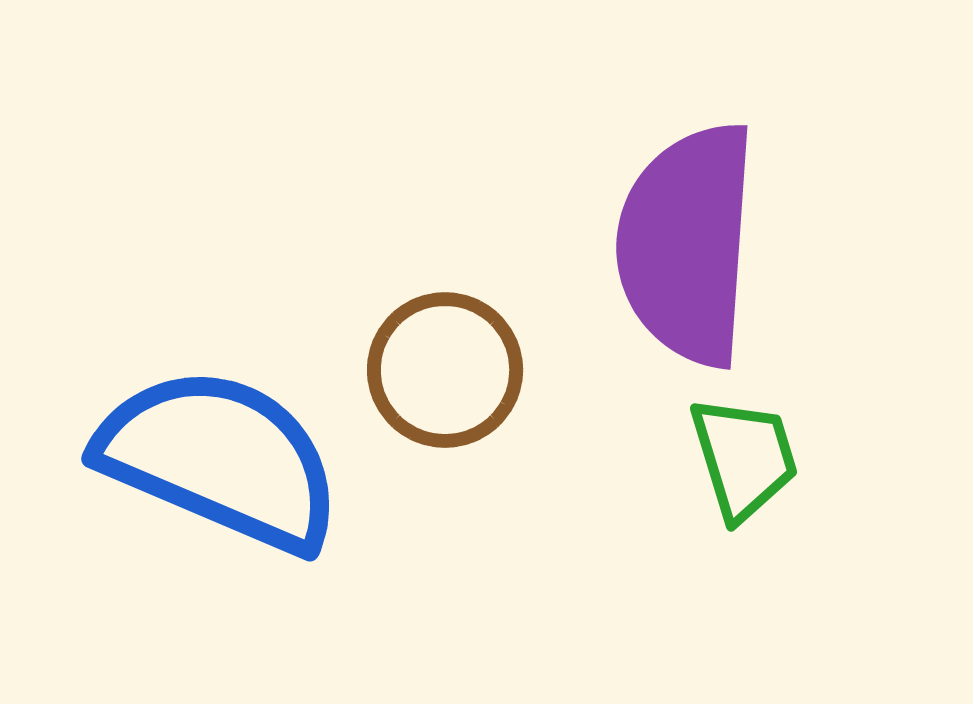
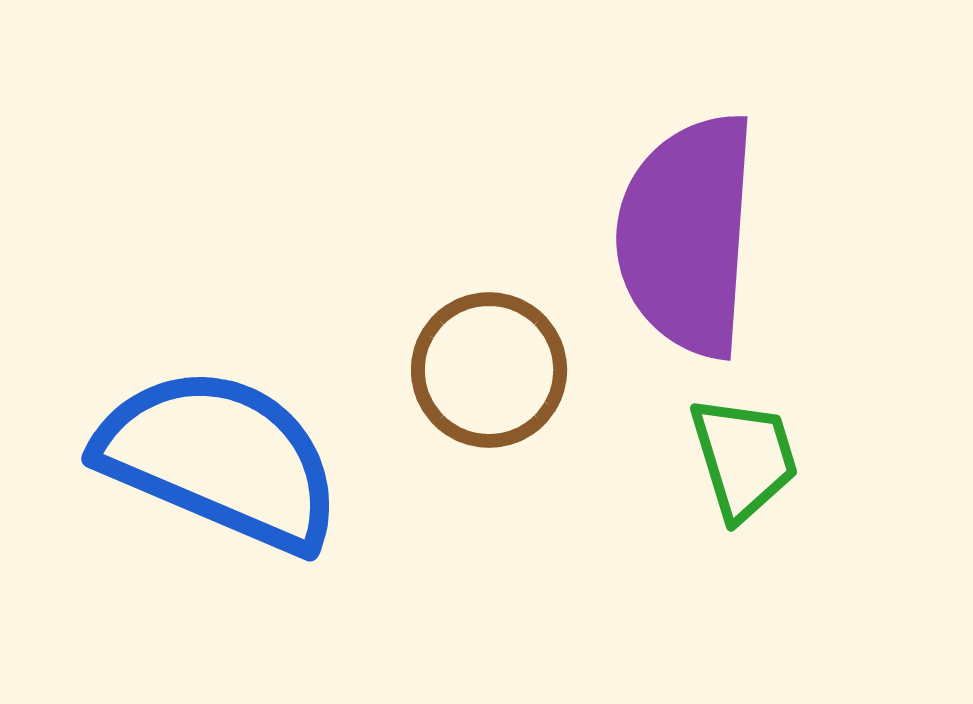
purple semicircle: moved 9 px up
brown circle: moved 44 px right
